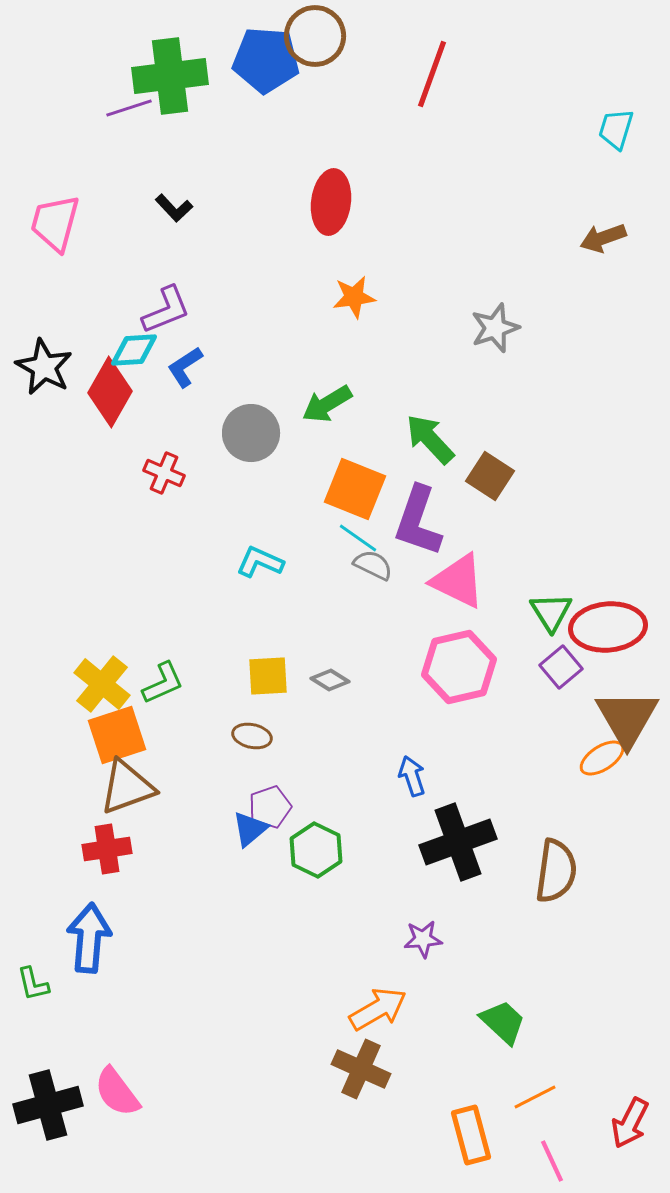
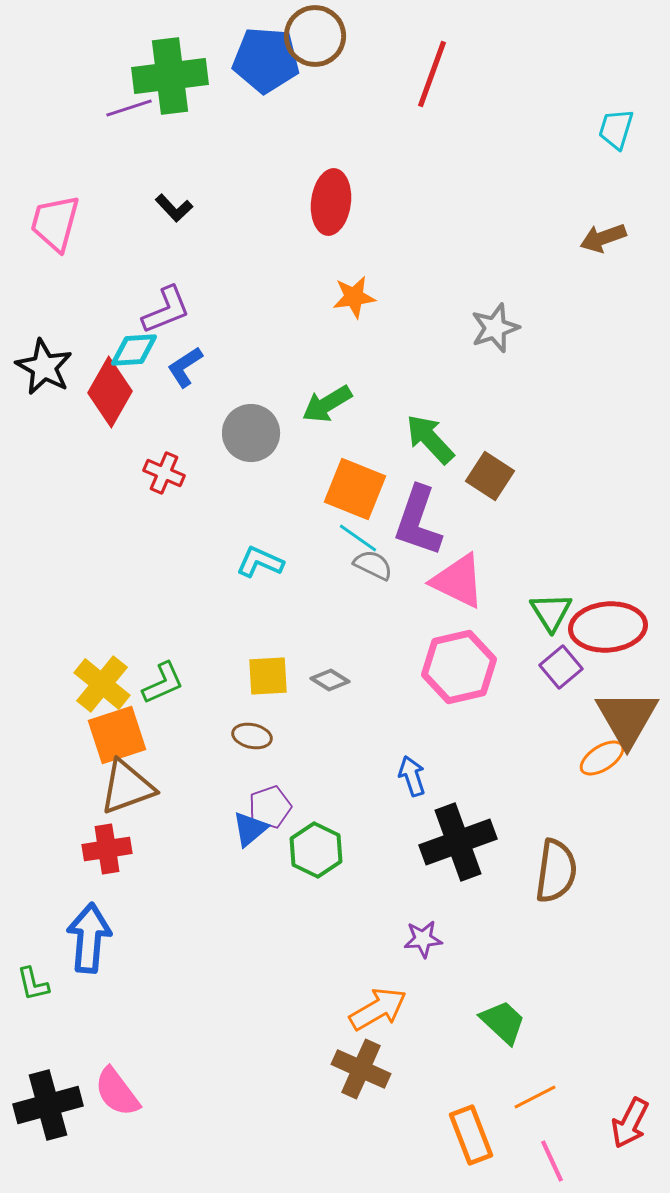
orange rectangle at (471, 1135): rotated 6 degrees counterclockwise
